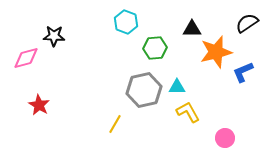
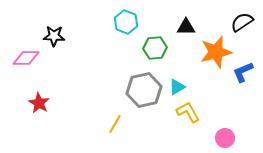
black semicircle: moved 5 px left, 1 px up
black triangle: moved 6 px left, 2 px up
pink diamond: rotated 16 degrees clockwise
cyan triangle: rotated 30 degrees counterclockwise
red star: moved 2 px up
